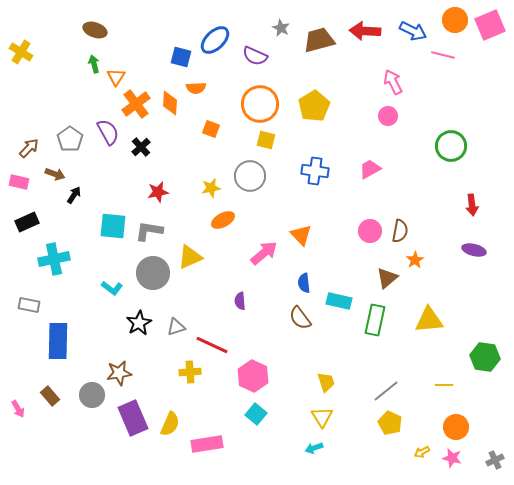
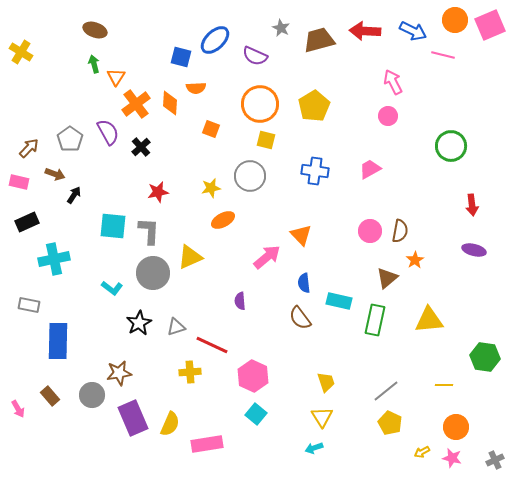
gray L-shape at (149, 231): rotated 84 degrees clockwise
pink arrow at (264, 253): moved 3 px right, 4 px down
